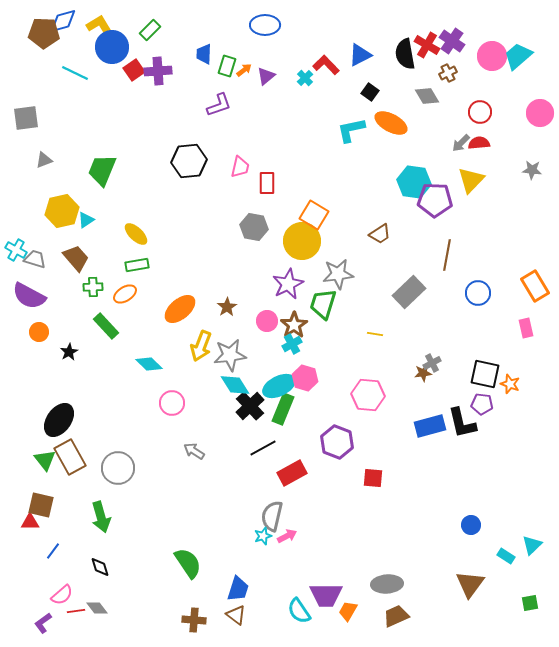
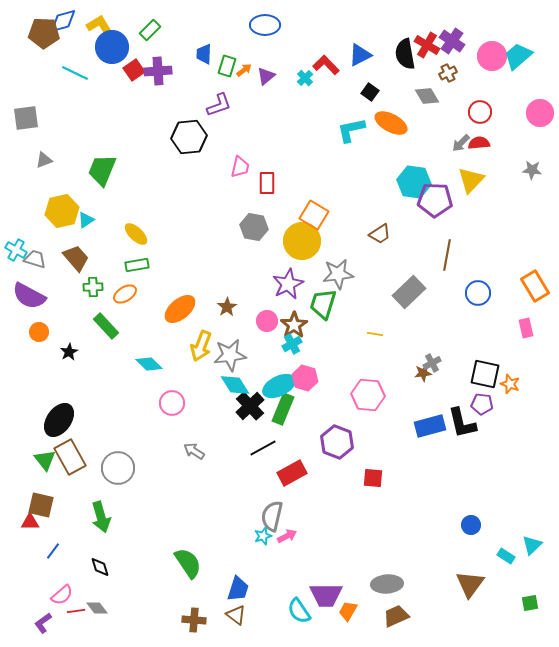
black hexagon at (189, 161): moved 24 px up
